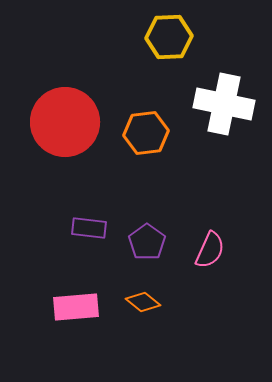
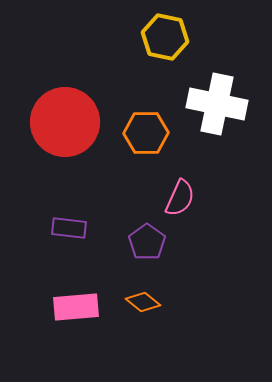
yellow hexagon: moved 4 px left; rotated 15 degrees clockwise
white cross: moved 7 px left
orange hexagon: rotated 6 degrees clockwise
purple rectangle: moved 20 px left
pink semicircle: moved 30 px left, 52 px up
